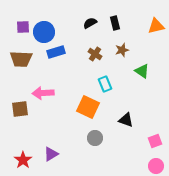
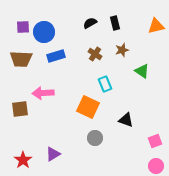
blue rectangle: moved 4 px down
purple triangle: moved 2 px right
